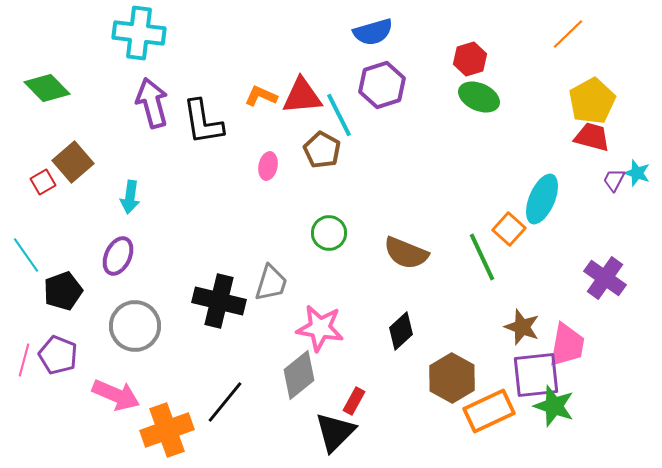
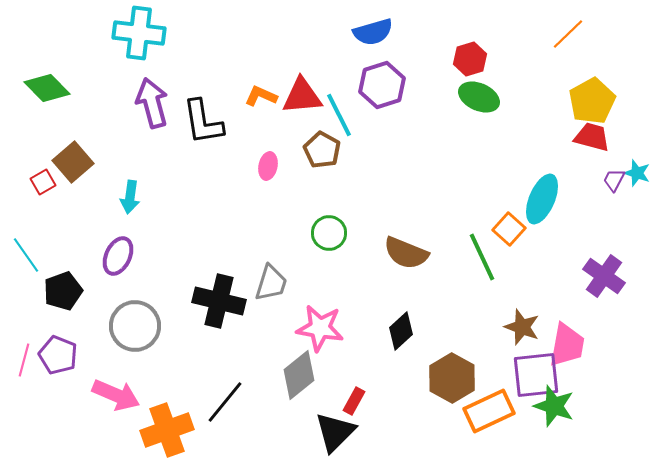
purple cross at (605, 278): moved 1 px left, 2 px up
